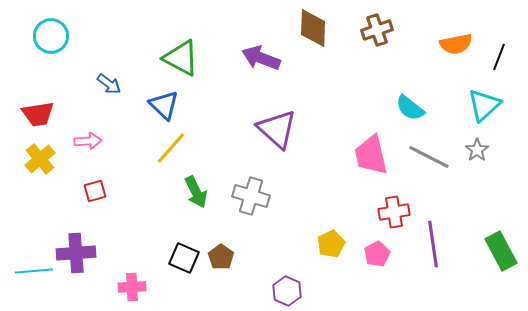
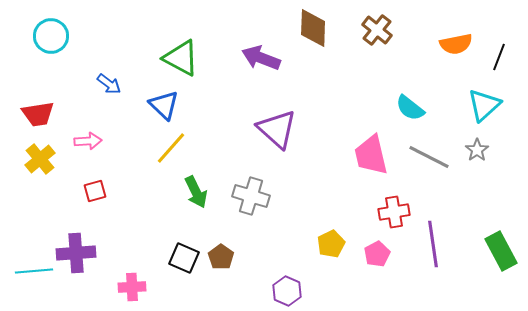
brown cross: rotated 32 degrees counterclockwise
